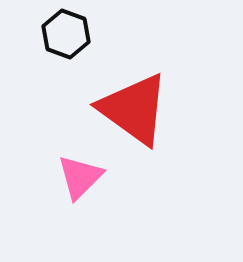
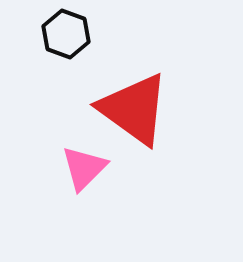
pink triangle: moved 4 px right, 9 px up
